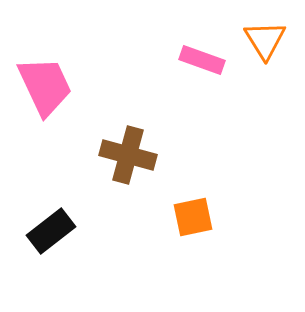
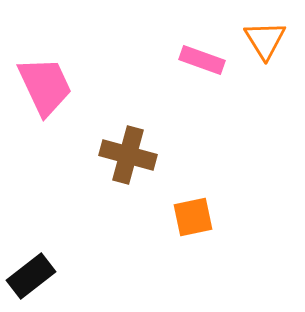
black rectangle: moved 20 px left, 45 px down
